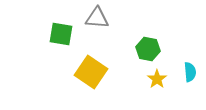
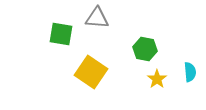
green hexagon: moved 3 px left
